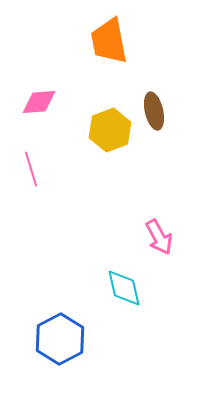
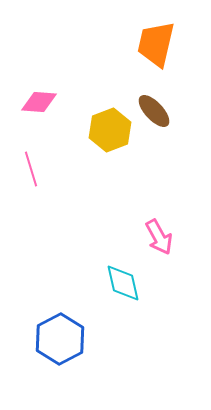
orange trapezoid: moved 47 px right, 3 px down; rotated 24 degrees clockwise
pink diamond: rotated 9 degrees clockwise
brown ellipse: rotated 30 degrees counterclockwise
cyan diamond: moved 1 px left, 5 px up
